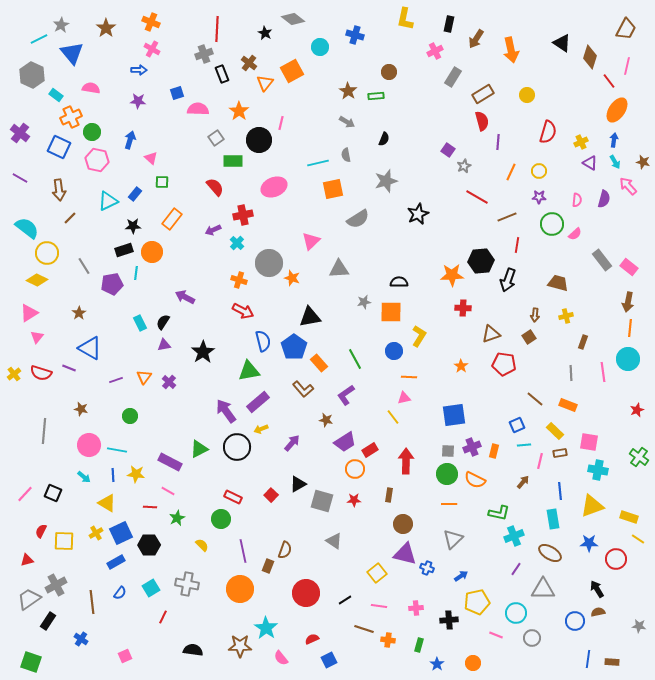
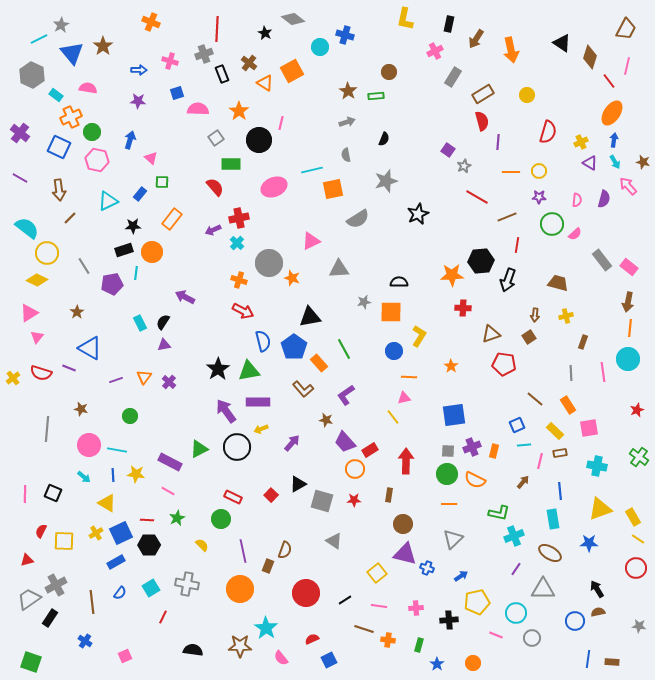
brown star at (106, 28): moved 3 px left, 18 px down
blue cross at (355, 35): moved 10 px left
pink cross at (152, 49): moved 18 px right, 12 px down; rotated 14 degrees counterclockwise
orange triangle at (265, 83): rotated 36 degrees counterclockwise
pink semicircle at (91, 88): moved 3 px left
orange ellipse at (617, 110): moved 5 px left, 3 px down
gray arrow at (347, 122): rotated 49 degrees counterclockwise
green rectangle at (233, 161): moved 2 px left, 3 px down
cyan line at (318, 163): moved 6 px left, 7 px down
orange line at (511, 172): rotated 66 degrees clockwise
blue rectangle at (135, 194): moved 5 px right
red cross at (243, 215): moved 4 px left, 3 px down
pink triangle at (311, 241): rotated 18 degrees clockwise
brown star at (79, 313): moved 2 px left, 1 px up
black star at (203, 352): moved 15 px right, 17 px down
green line at (355, 359): moved 11 px left, 10 px up
orange star at (461, 366): moved 10 px left
yellow cross at (14, 374): moved 1 px left, 4 px down
purple rectangle at (258, 402): rotated 40 degrees clockwise
orange rectangle at (568, 405): rotated 36 degrees clockwise
gray line at (44, 431): moved 3 px right, 2 px up
purple trapezoid at (345, 442): rotated 80 degrees clockwise
pink square at (589, 442): moved 14 px up; rotated 18 degrees counterclockwise
cyan cross at (598, 470): moved 1 px left, 4 px up
pink line at (25, 494): rotated 42 degrees counterclockwise
yellow triangle at (592, 506): moved 8 px right, 3 px down
red line at (150, 507): moved 3 px left, 13 px down
yellow rectangle at (629, 517): moved 4 px right; rotated 42 degrees clockwise
red circle at (616, 559): moved 20 px right, 9 px down
black rectangle at (48, 621): moved 2 px right, 3 px up
blue cross at (81, 639): moved 4 px right, 2 px down
